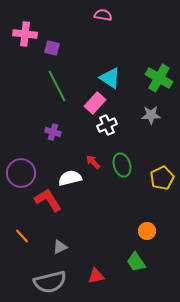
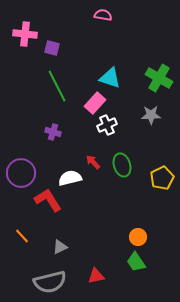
cyan triangle: rotated 15 degrees counterclockwise
orange circle: moved 9 px left, 6 px down
